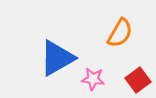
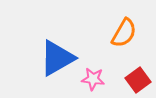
orange semicircle: moved 4 px right
